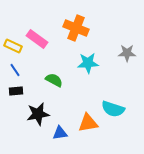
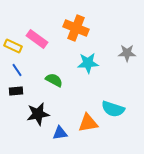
blue line: moved 2 px right
